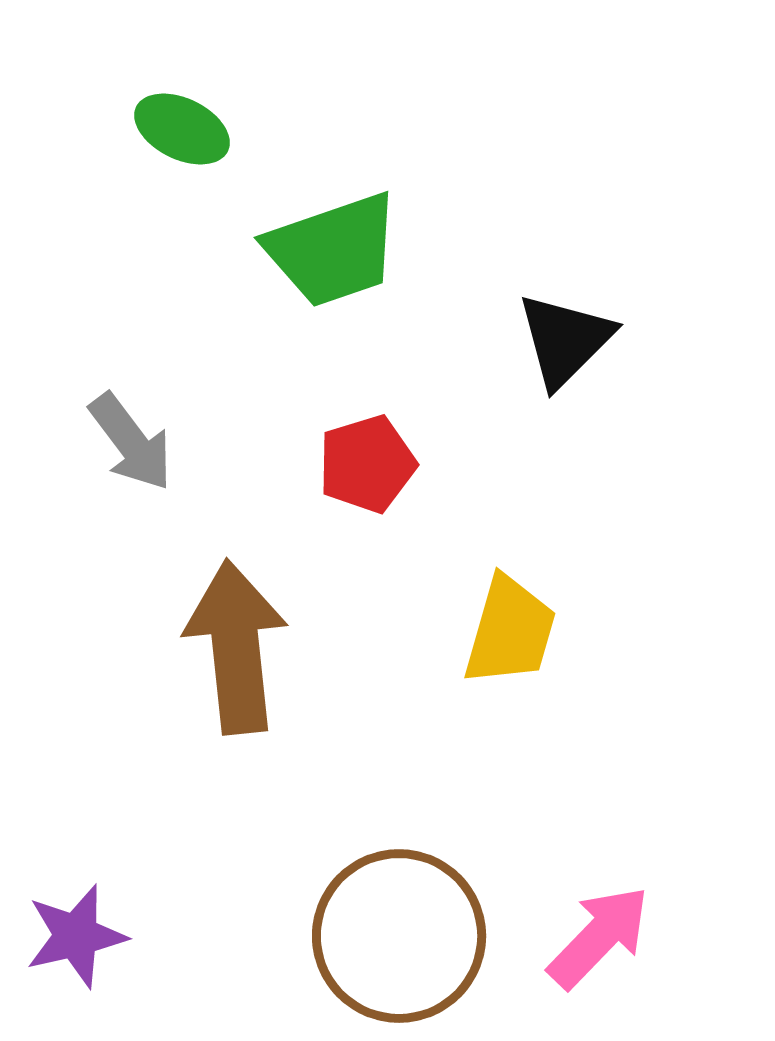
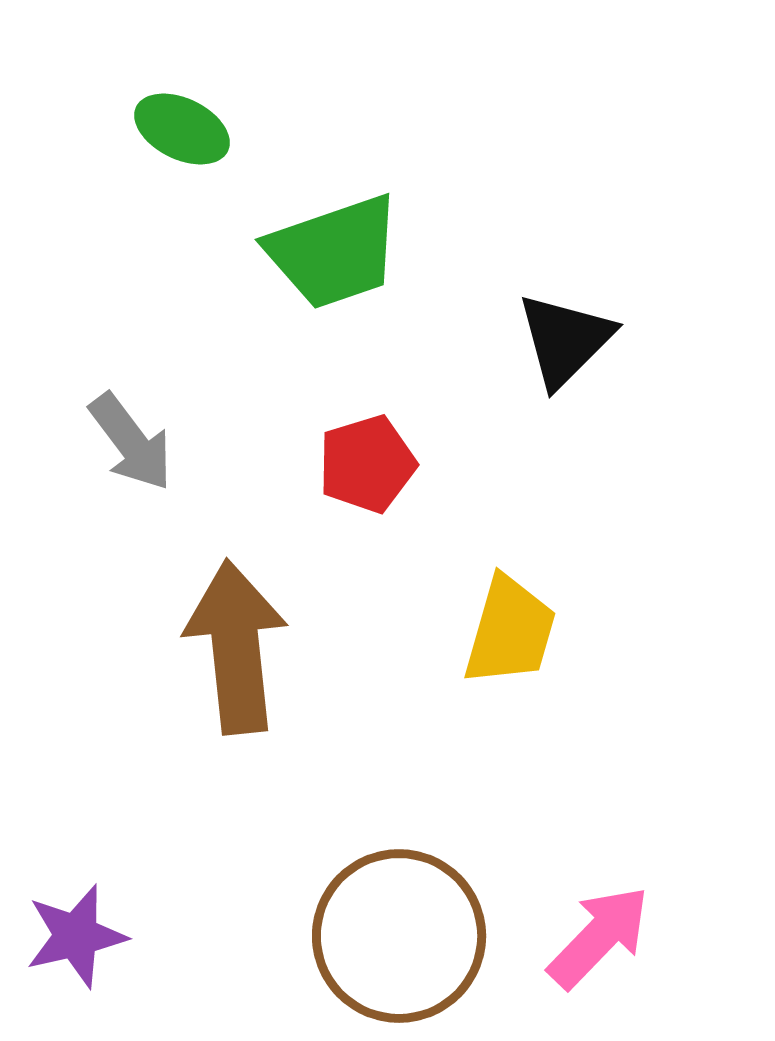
green trapezoid: moved 1 px right, 2 px down
